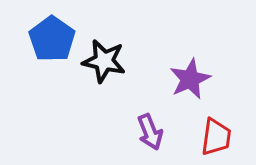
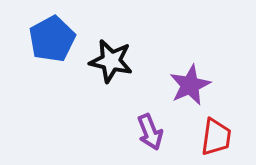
blue pentagon: rotated 9 degrees clockwise
black star: moved 7 px right
purple star: moved 6 px down
